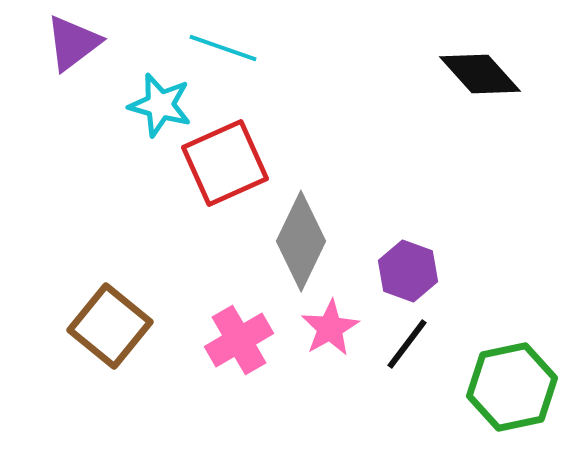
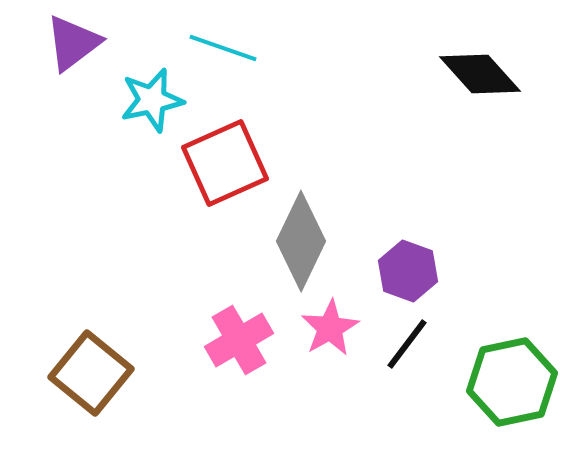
cyan star: moved 8 px left, 5 px up; rotated 28 degrees counterclockwise
brown square: moved 19 px left, 47 px down
green hexagon: moved 5 px up
